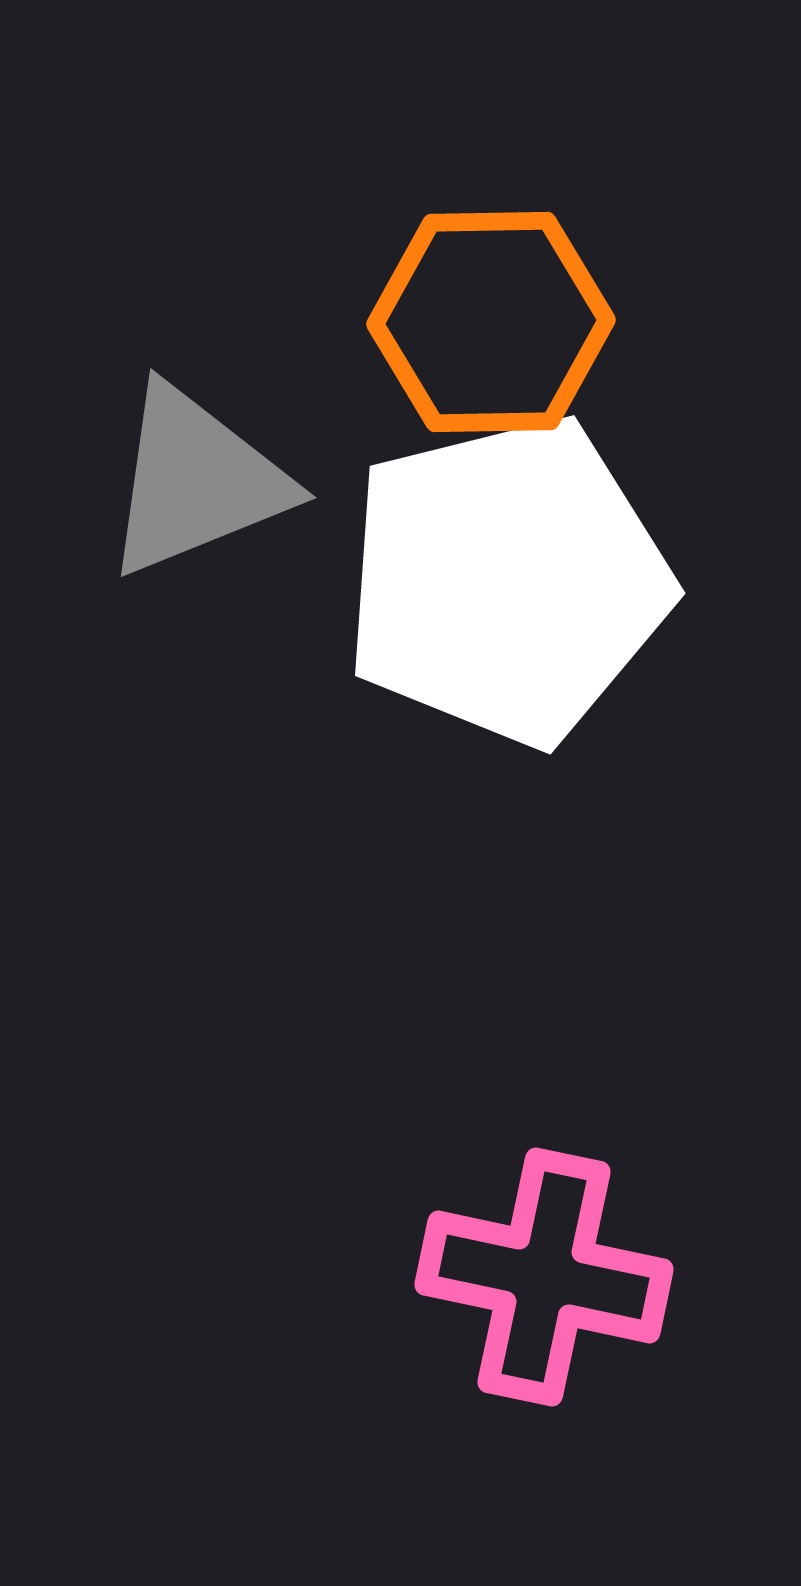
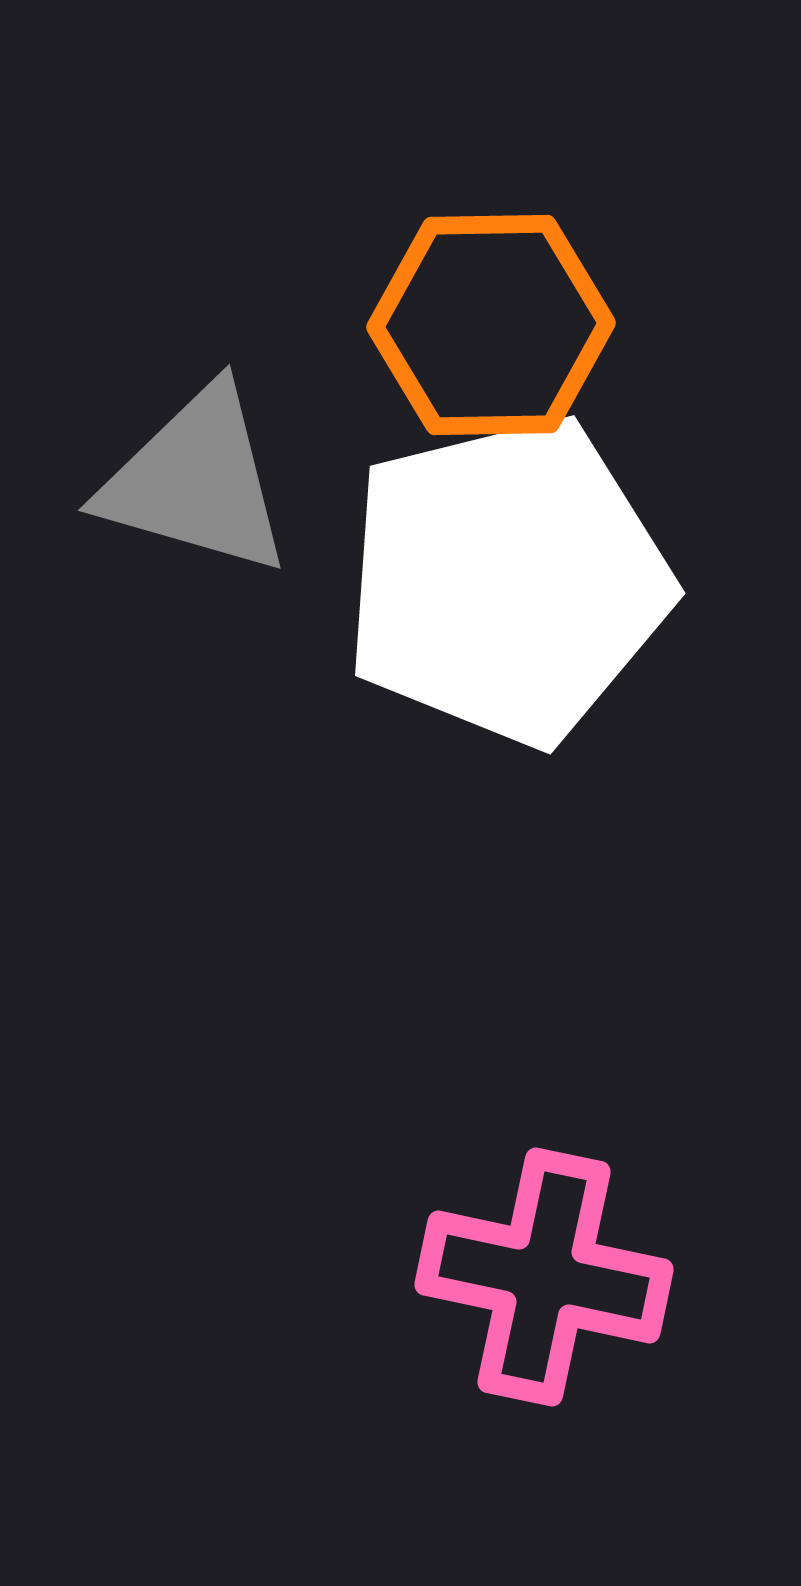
orange hexagon: moved 3 px down
gray triangle: rotated 38 degrees clockwise
